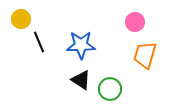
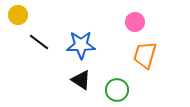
yellow circle: moved 3 px left, 4 px up
black line: rotated 30 degrees counterclockwise
green circle: moved 7 px right, 1 px down
